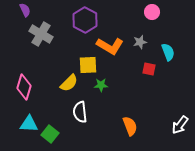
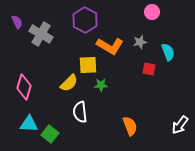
purple semicircle: moved 8 px left, 12 px down
